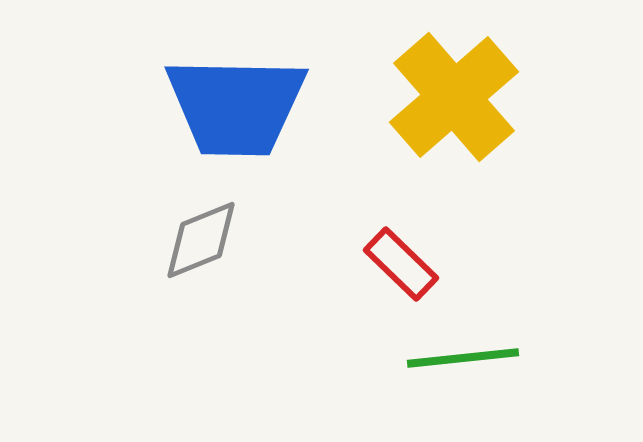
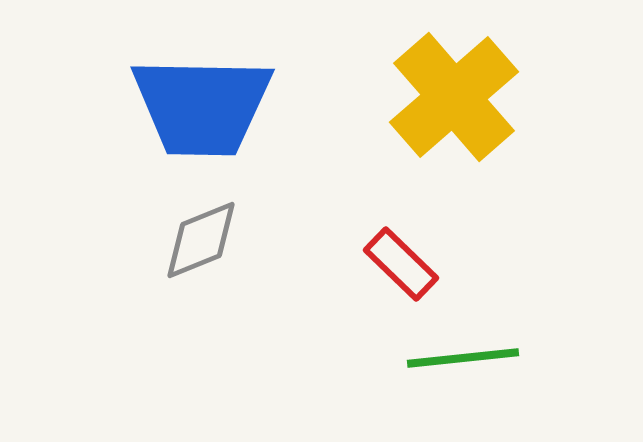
blue trapezoid: moved 34 px left
